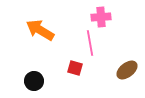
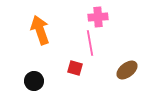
pink cross: moved 3 px left
orange arrow: rotated 40 degrees clockwise
